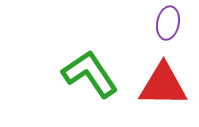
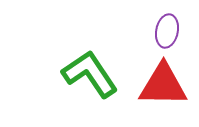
purple ellipse: moved 1 px left, 8 px down
